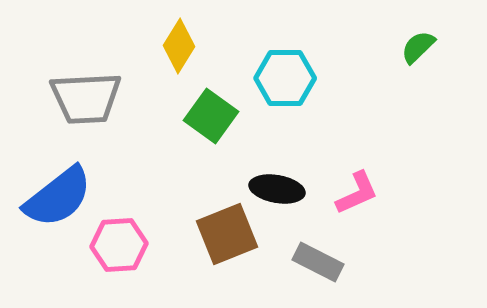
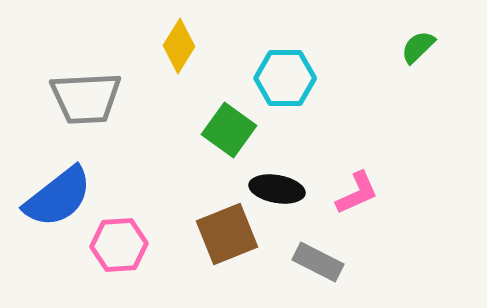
green square: moved 18 px right, 14 px down
